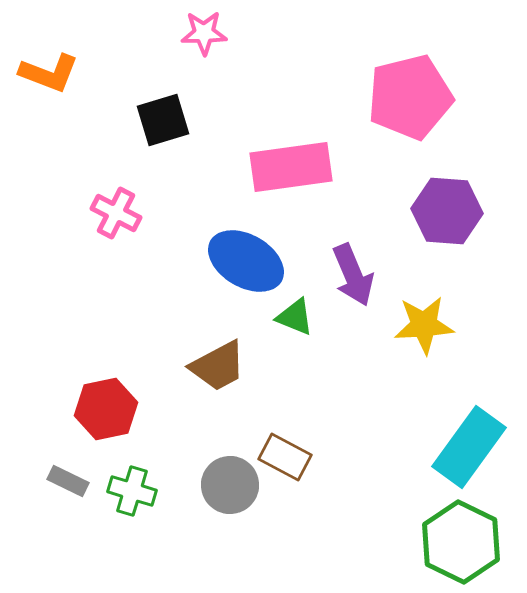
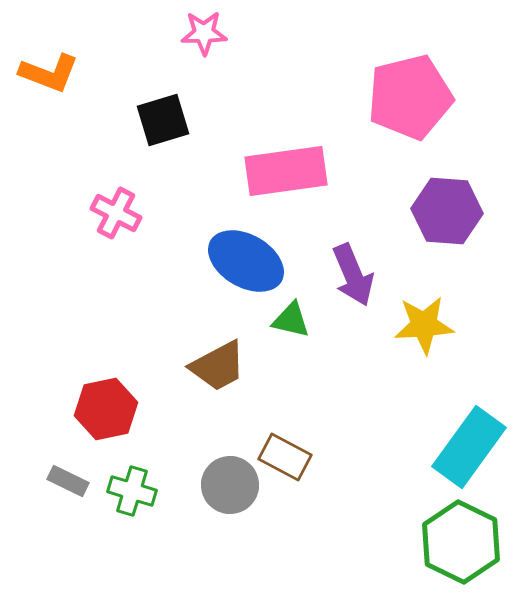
pink rectangle: moved 5 px left, 4 px down
green triangle: moved 4 px left, 3 px down; rotated 9 degrees counterclockwise
